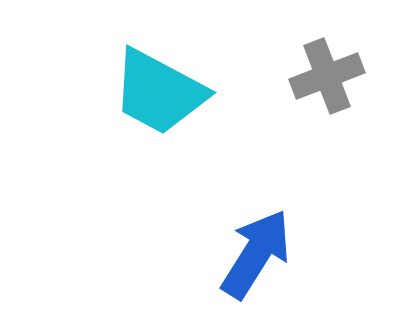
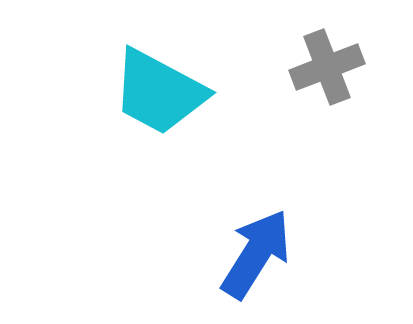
gray cross: moved 9 px up
